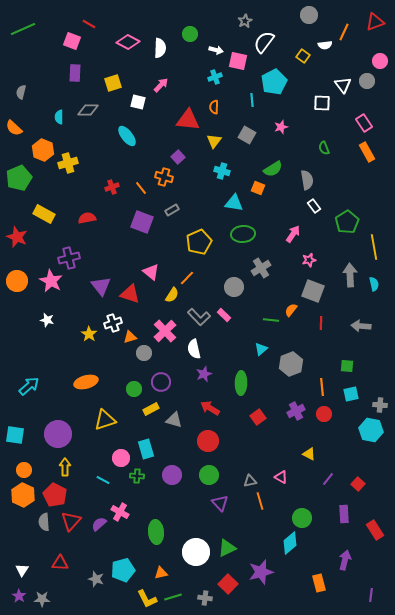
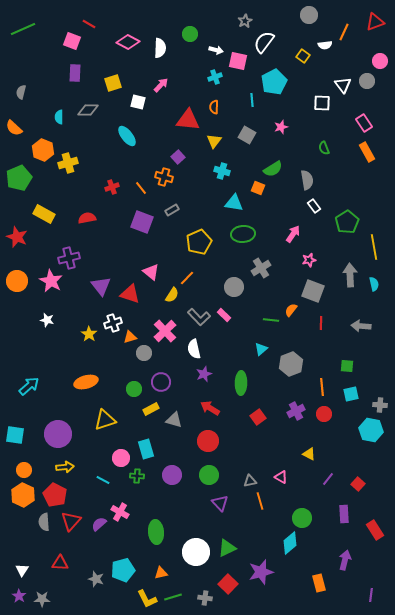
yellow arrow at (65, 467): rotated 84 degrees clockwise
